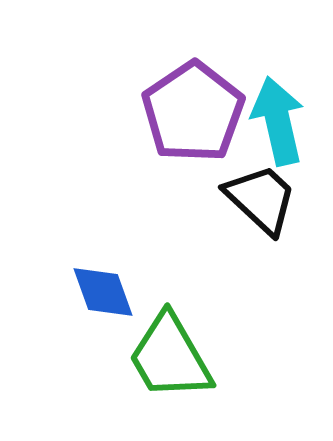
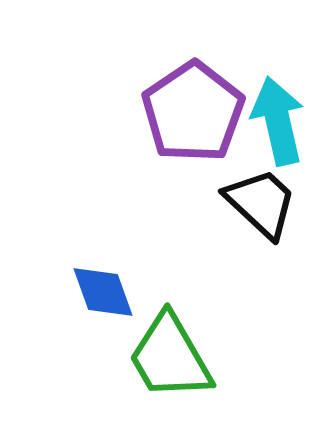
black trapezoid: moved 4 px down
